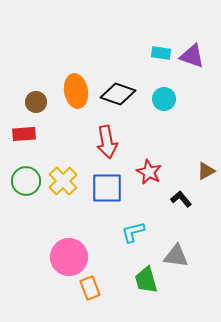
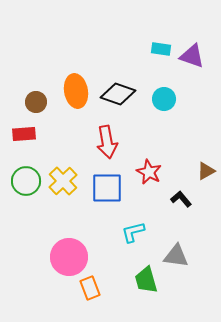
cyan rectangle: moved 4 px up
